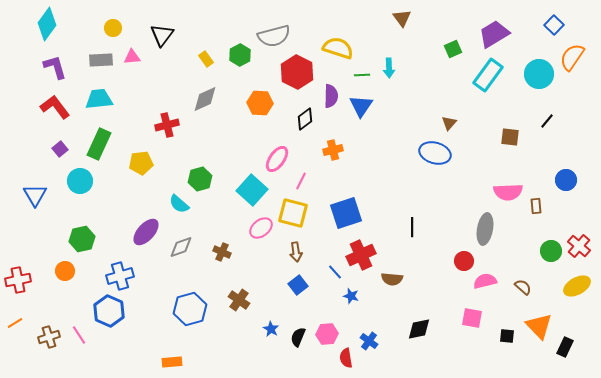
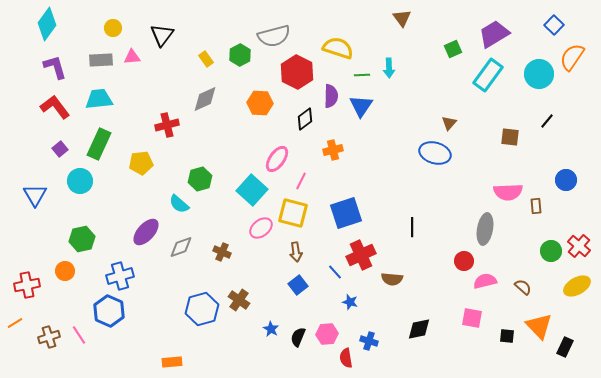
red cross at (18, 280): moved 9 px right, 5 px down
blue star at (351, 296): moved 1 px left, 6 px down
blue hexagon at (190, 309): moved 12 px right
blue cross at (369, 341): rotated 18 degrees counterclockwise
